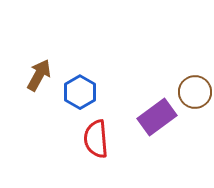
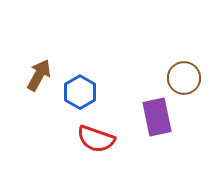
brown circle: moved 11 px left, 14 px up
purple rectangle: rotated 66 degrees counterclockwise
red semicircle: rotated 66 degrees counterclockwise
